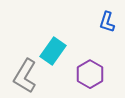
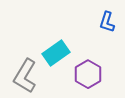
cyan rectangle: moved 3 px right, 2 px down; rotated 20 degrees clockwise
purple hexagon: moved 2 px left
